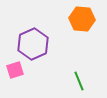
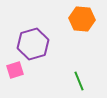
purple hexagon: rotated 8 degrees clockwise
